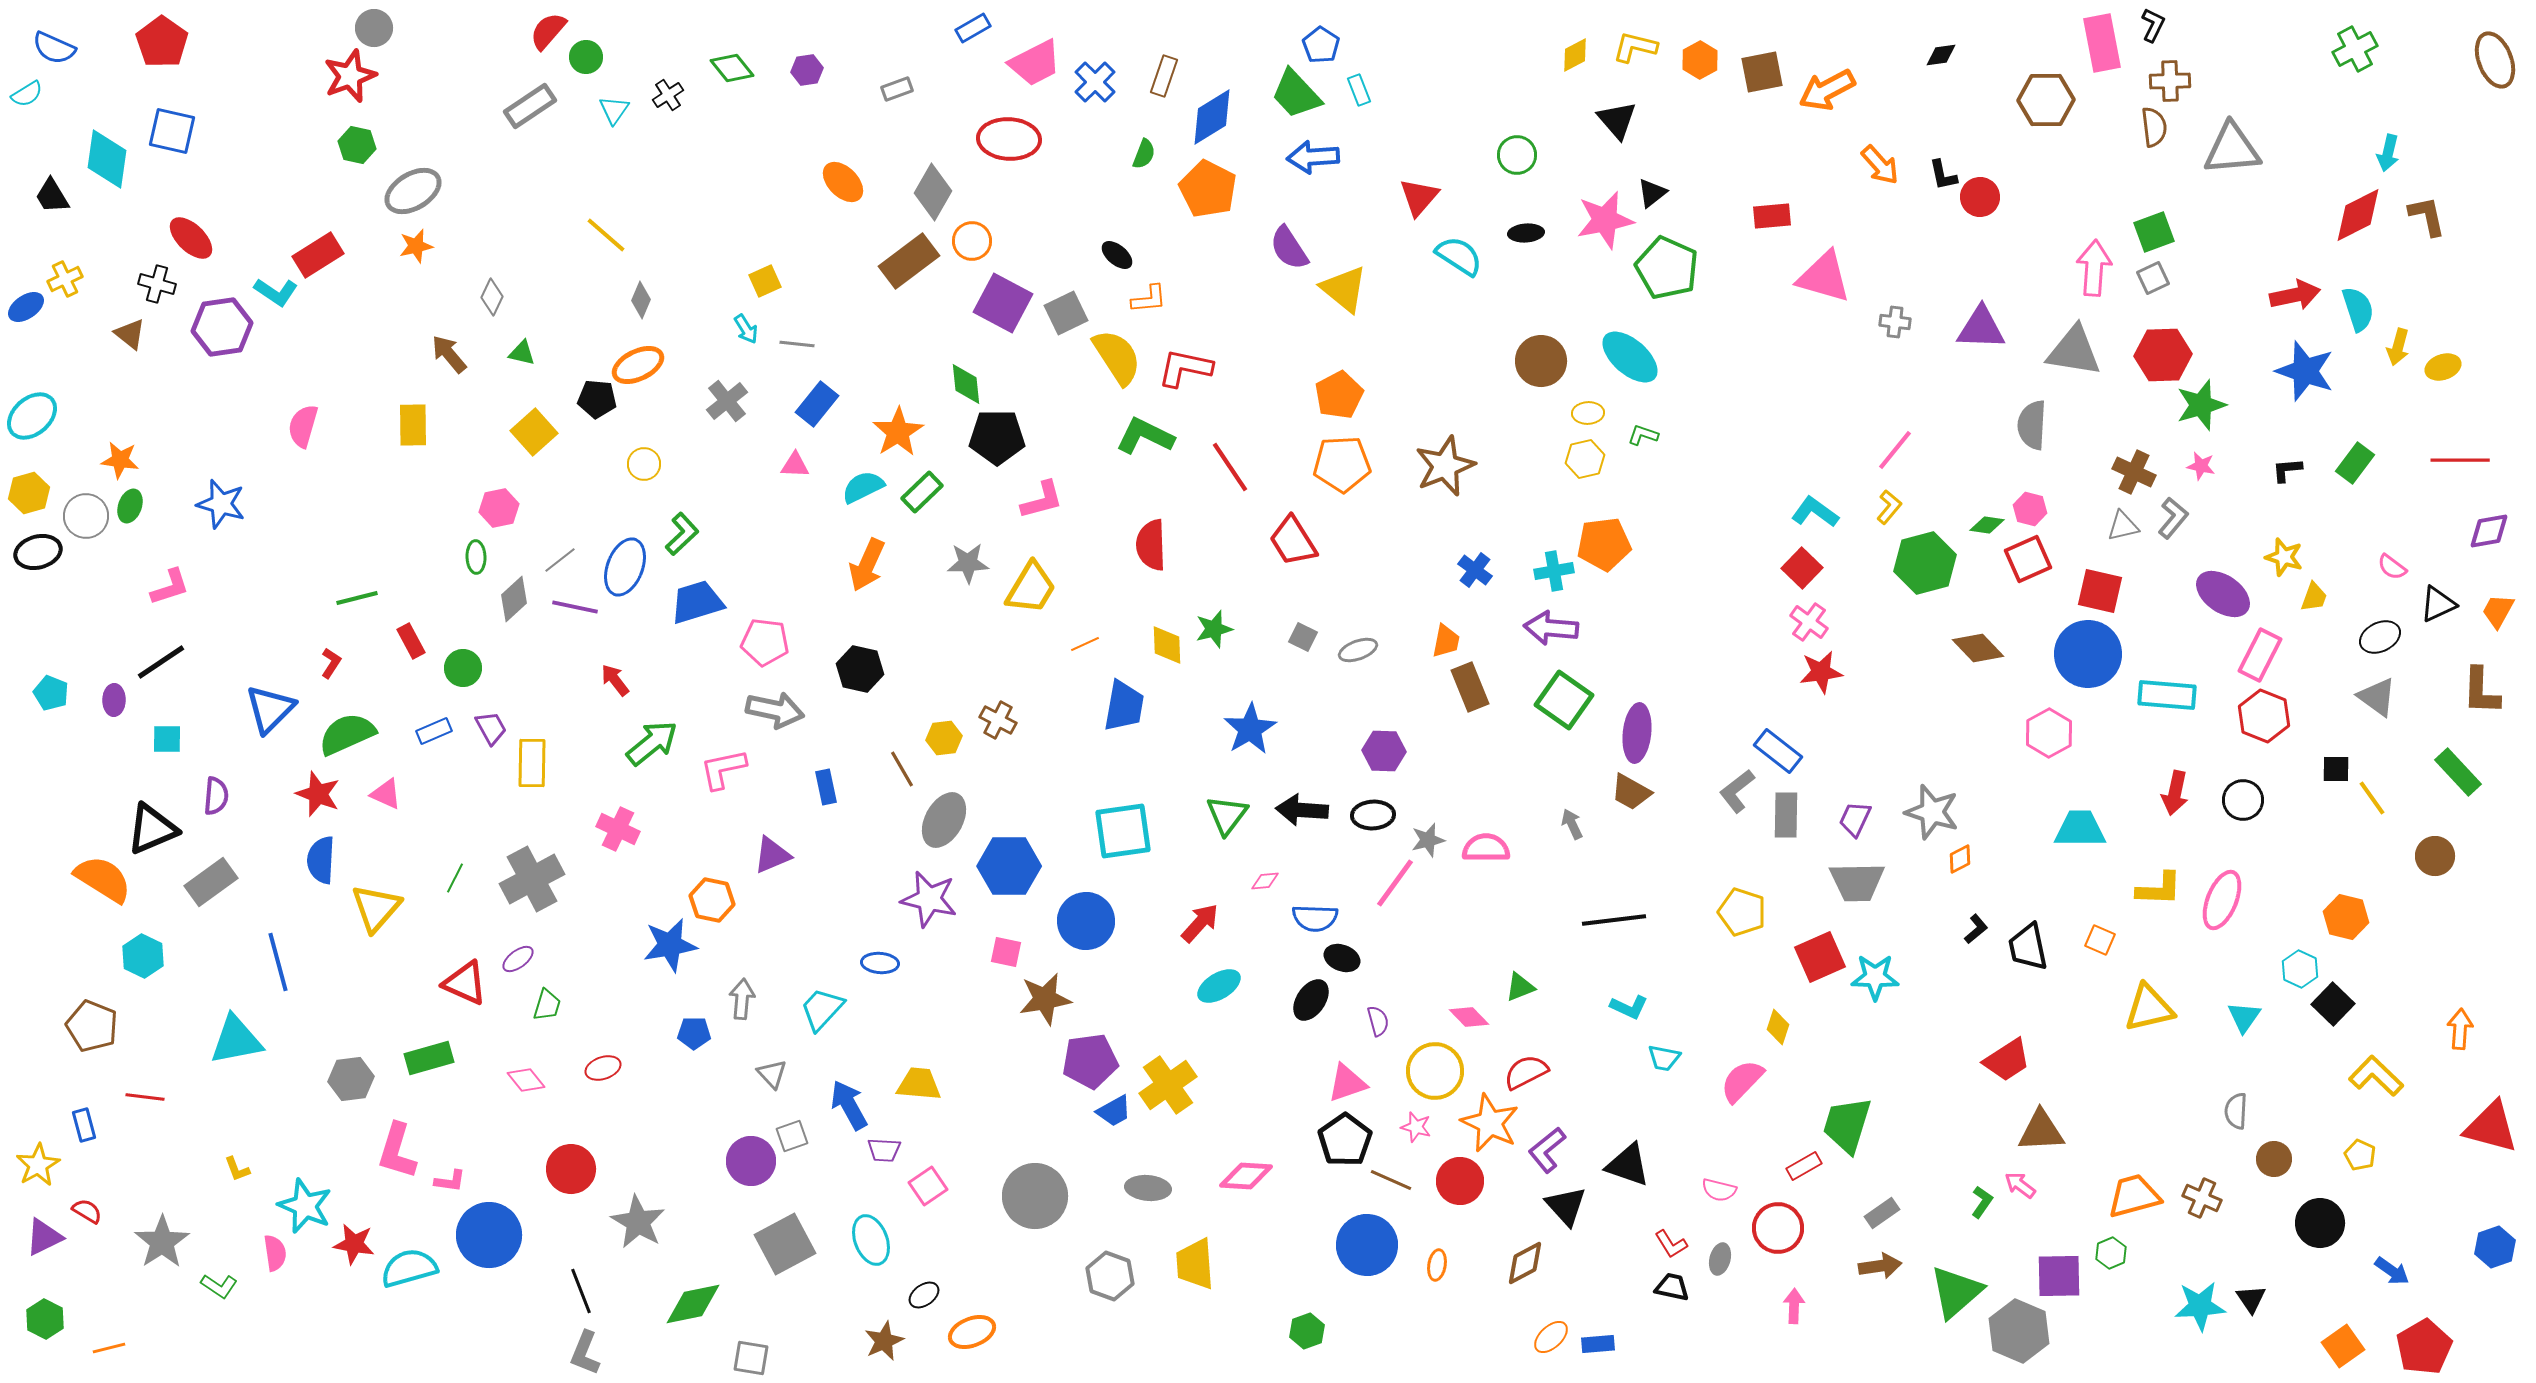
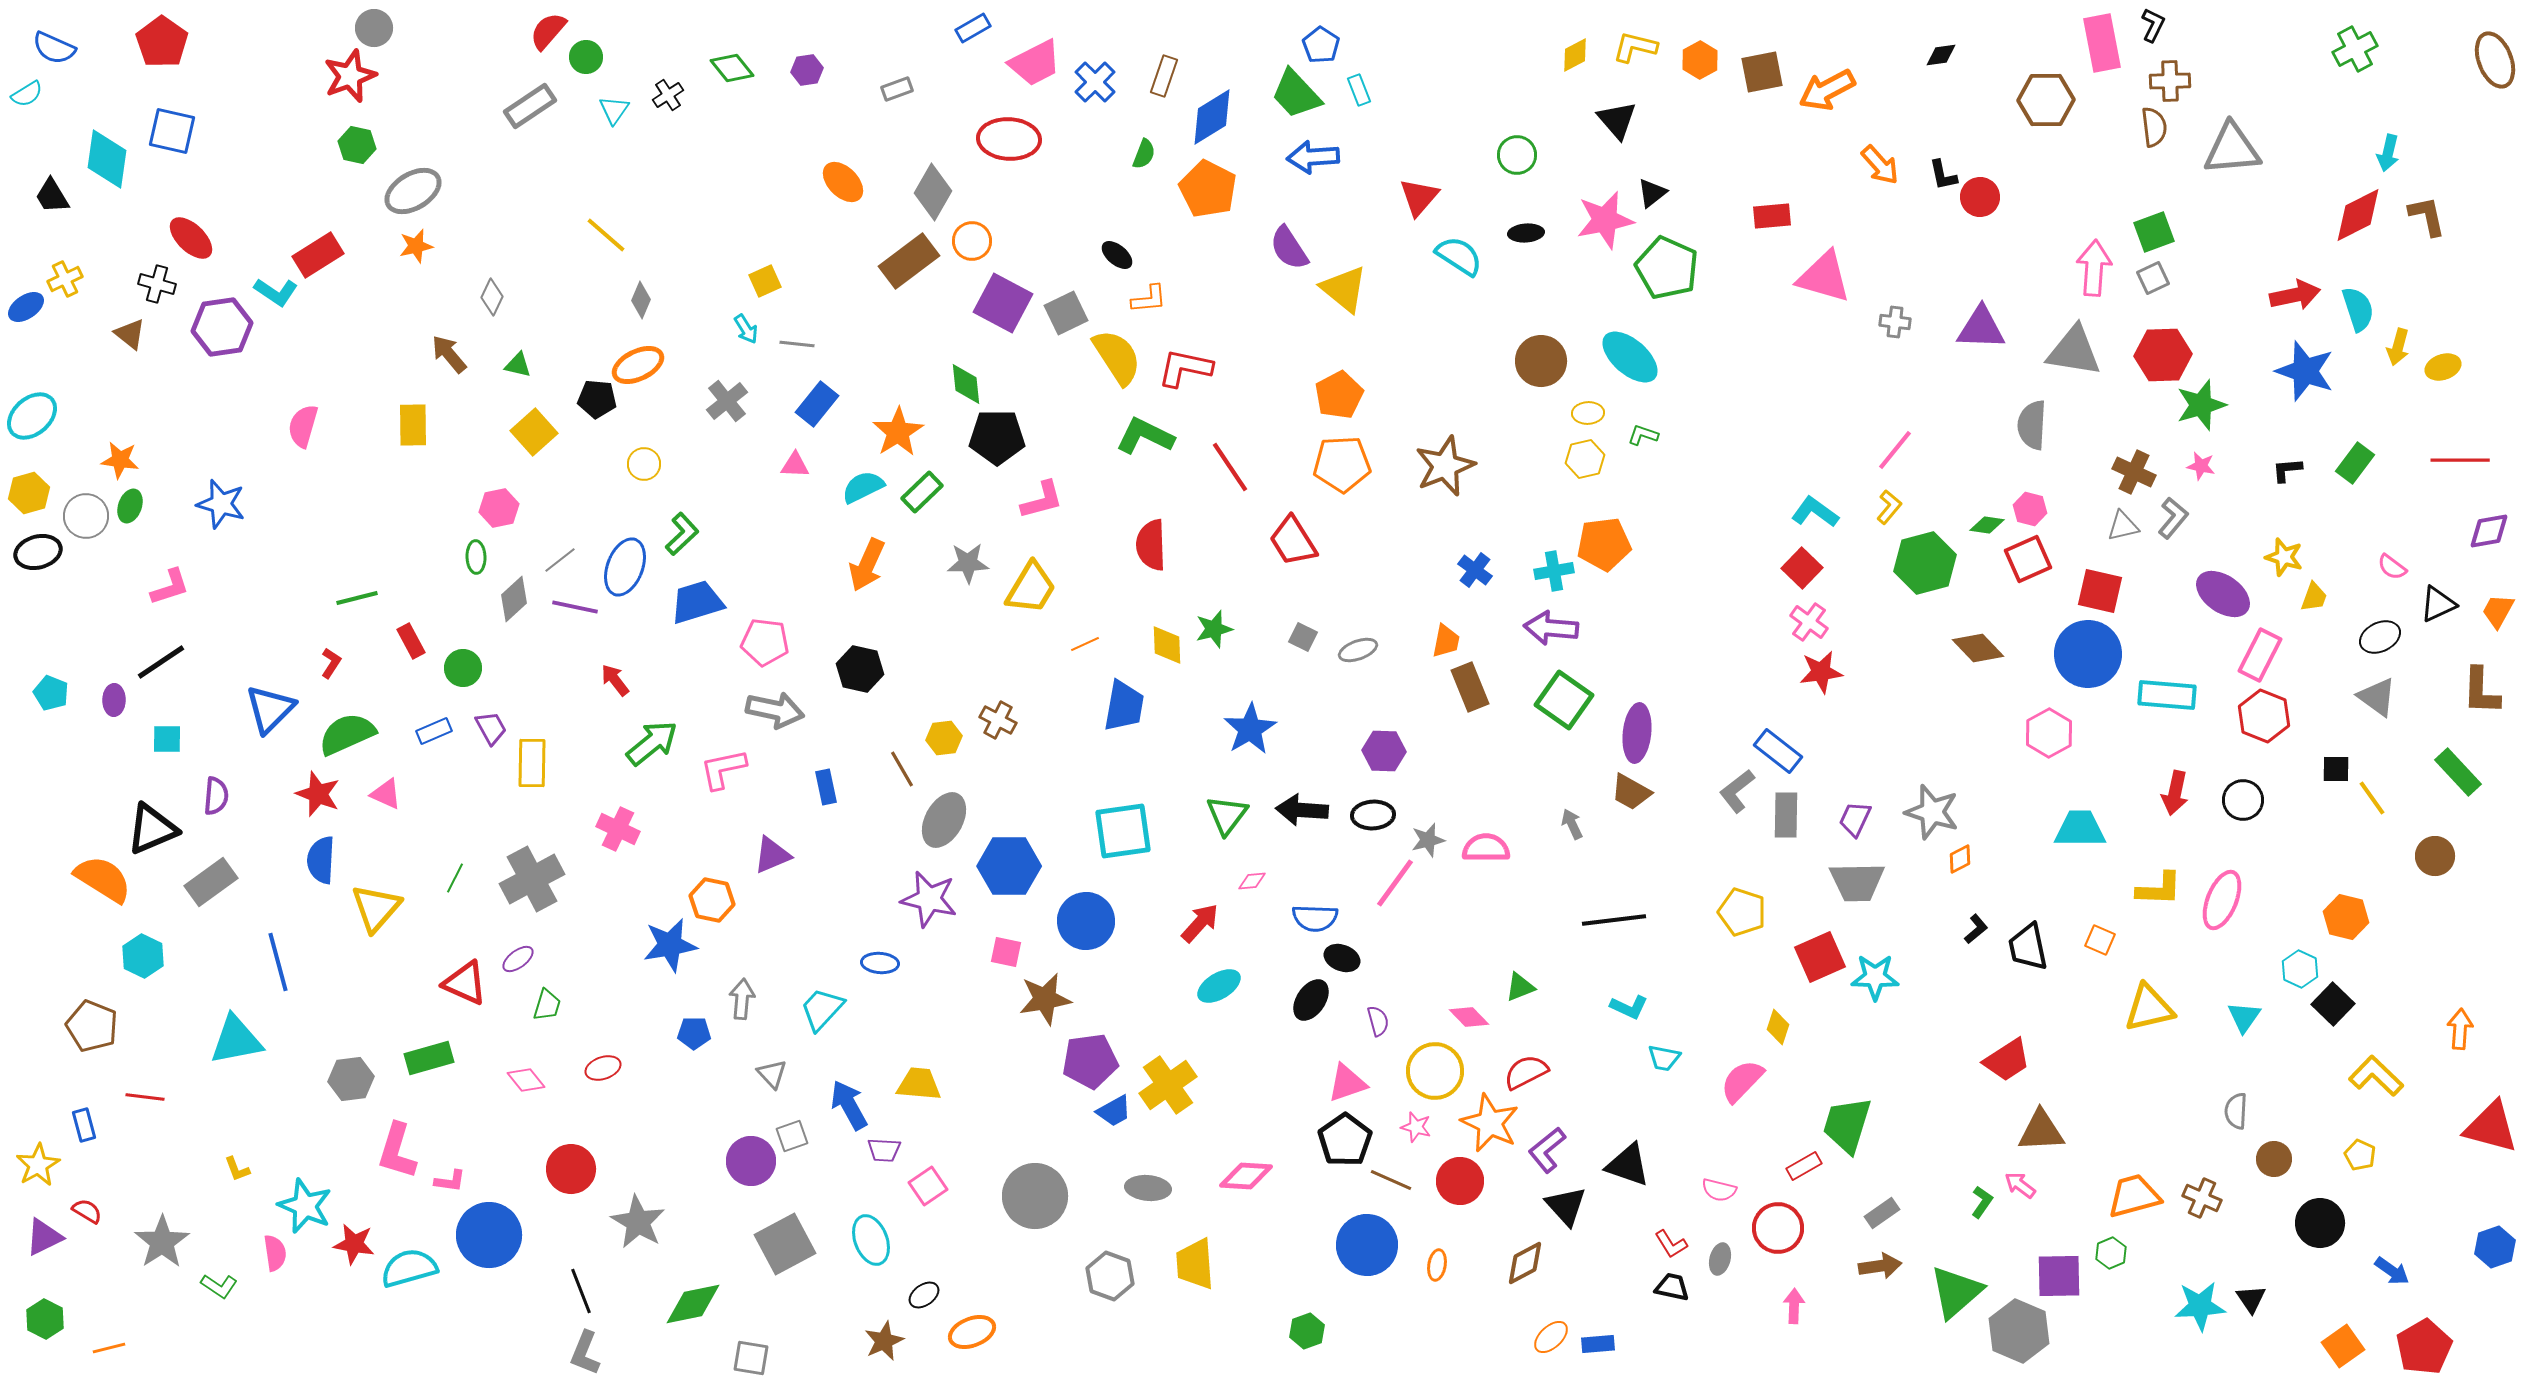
green triangle at (522, 353): moved 4 px left, 12 px down
pink diamond at (1265, 881): moved 13 px left
